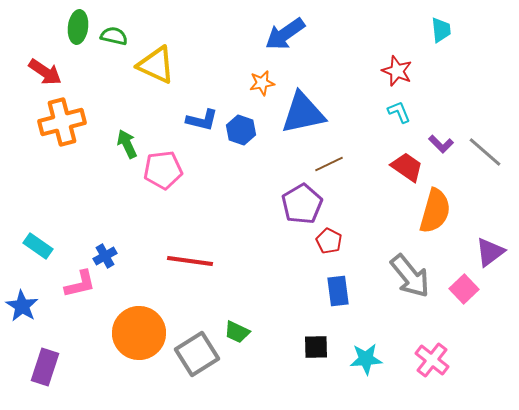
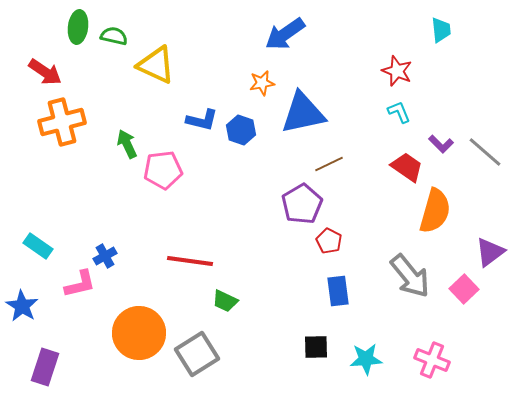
green trapezoid: moved 12 px left, 31 px up
pink cross: rotated 16 degrees counterclockwise
